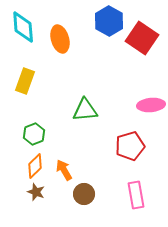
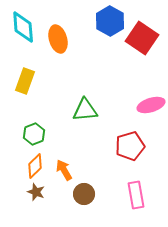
blue hexagon: moved 1 px right
orange ellipse: moved 2 px left
pink ellipse: rotated 12 degrees counterclockwise
